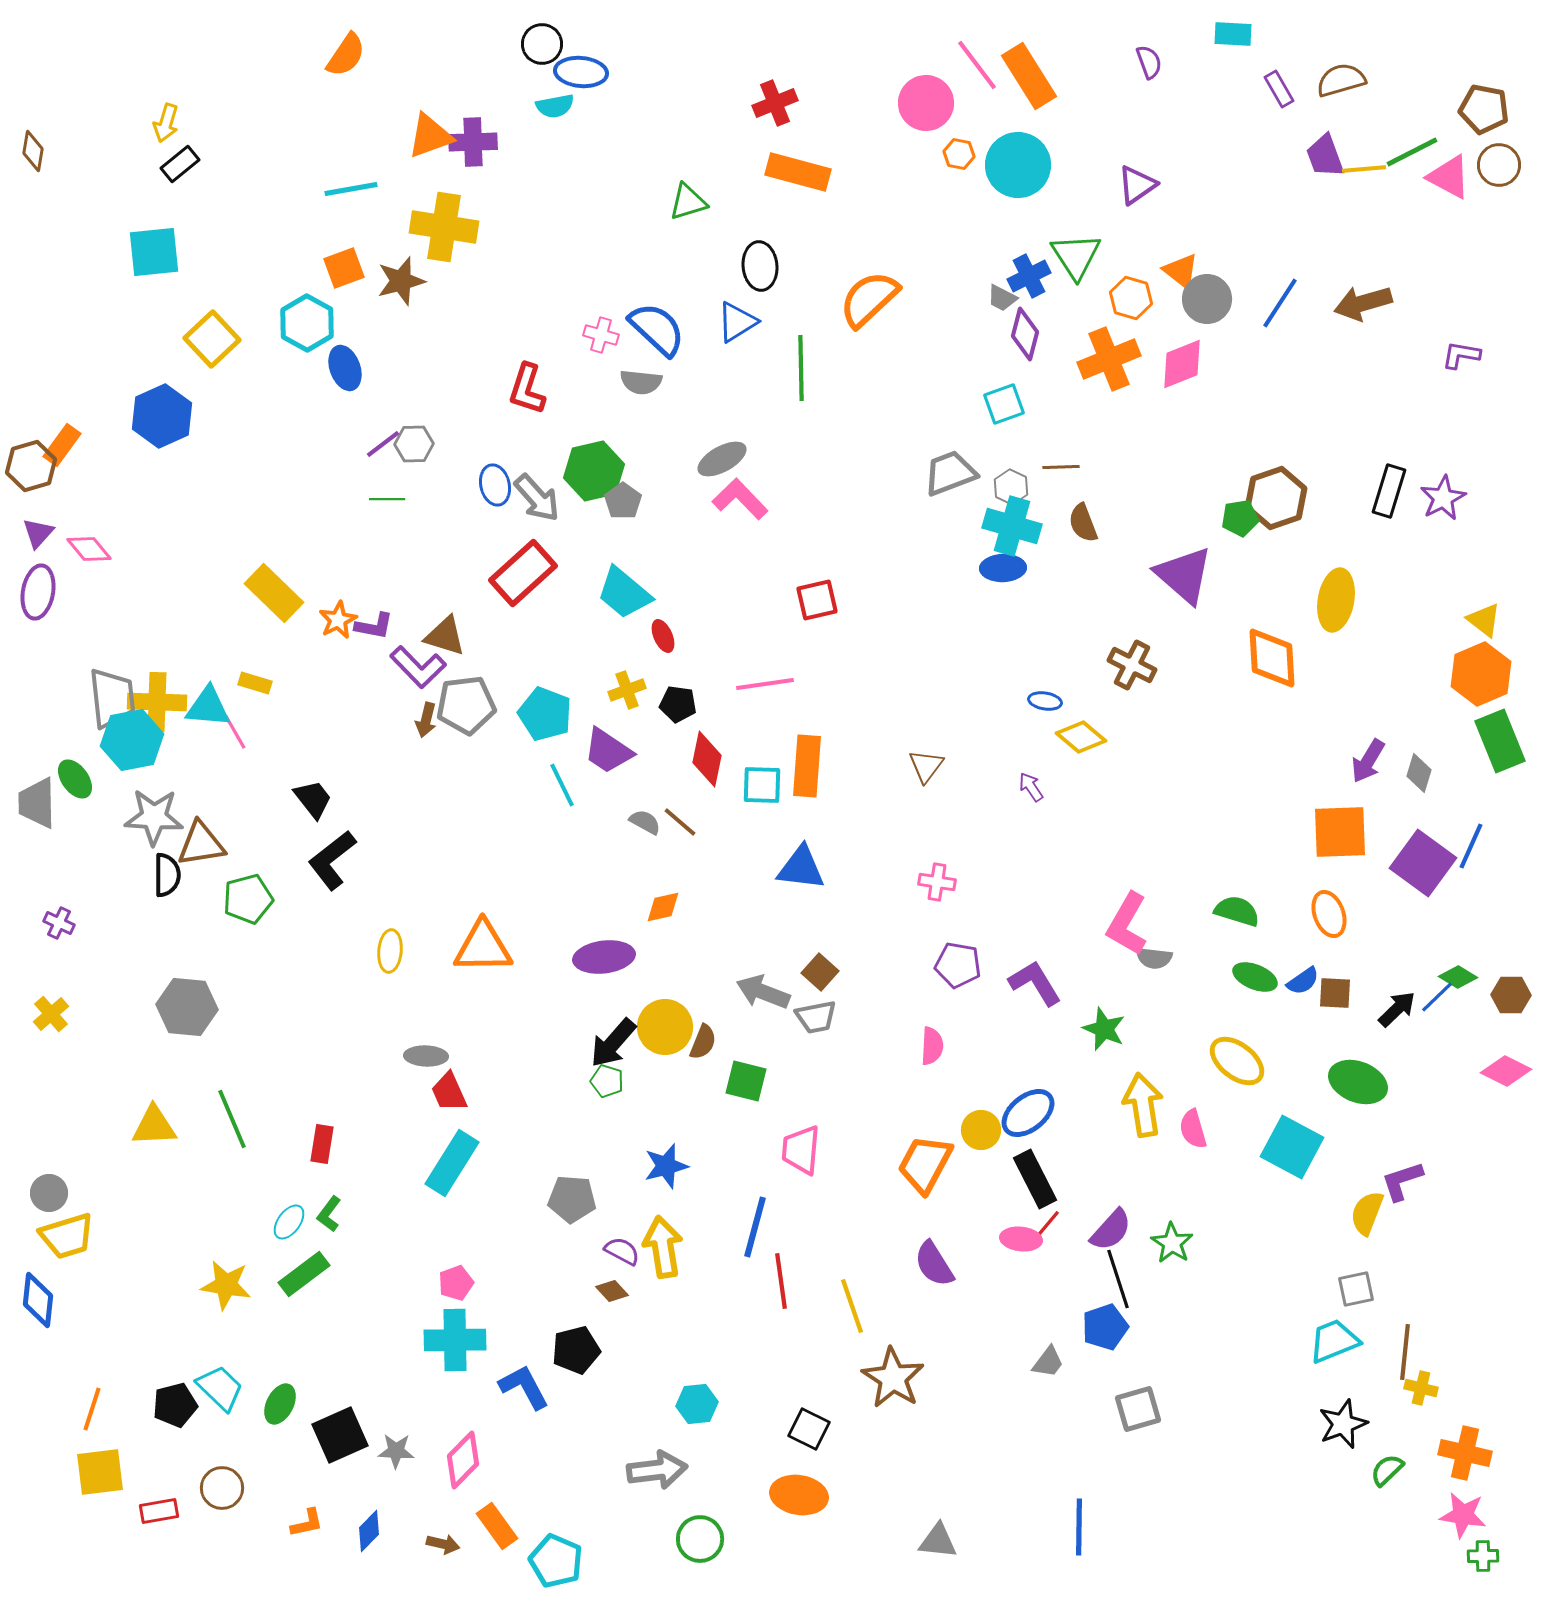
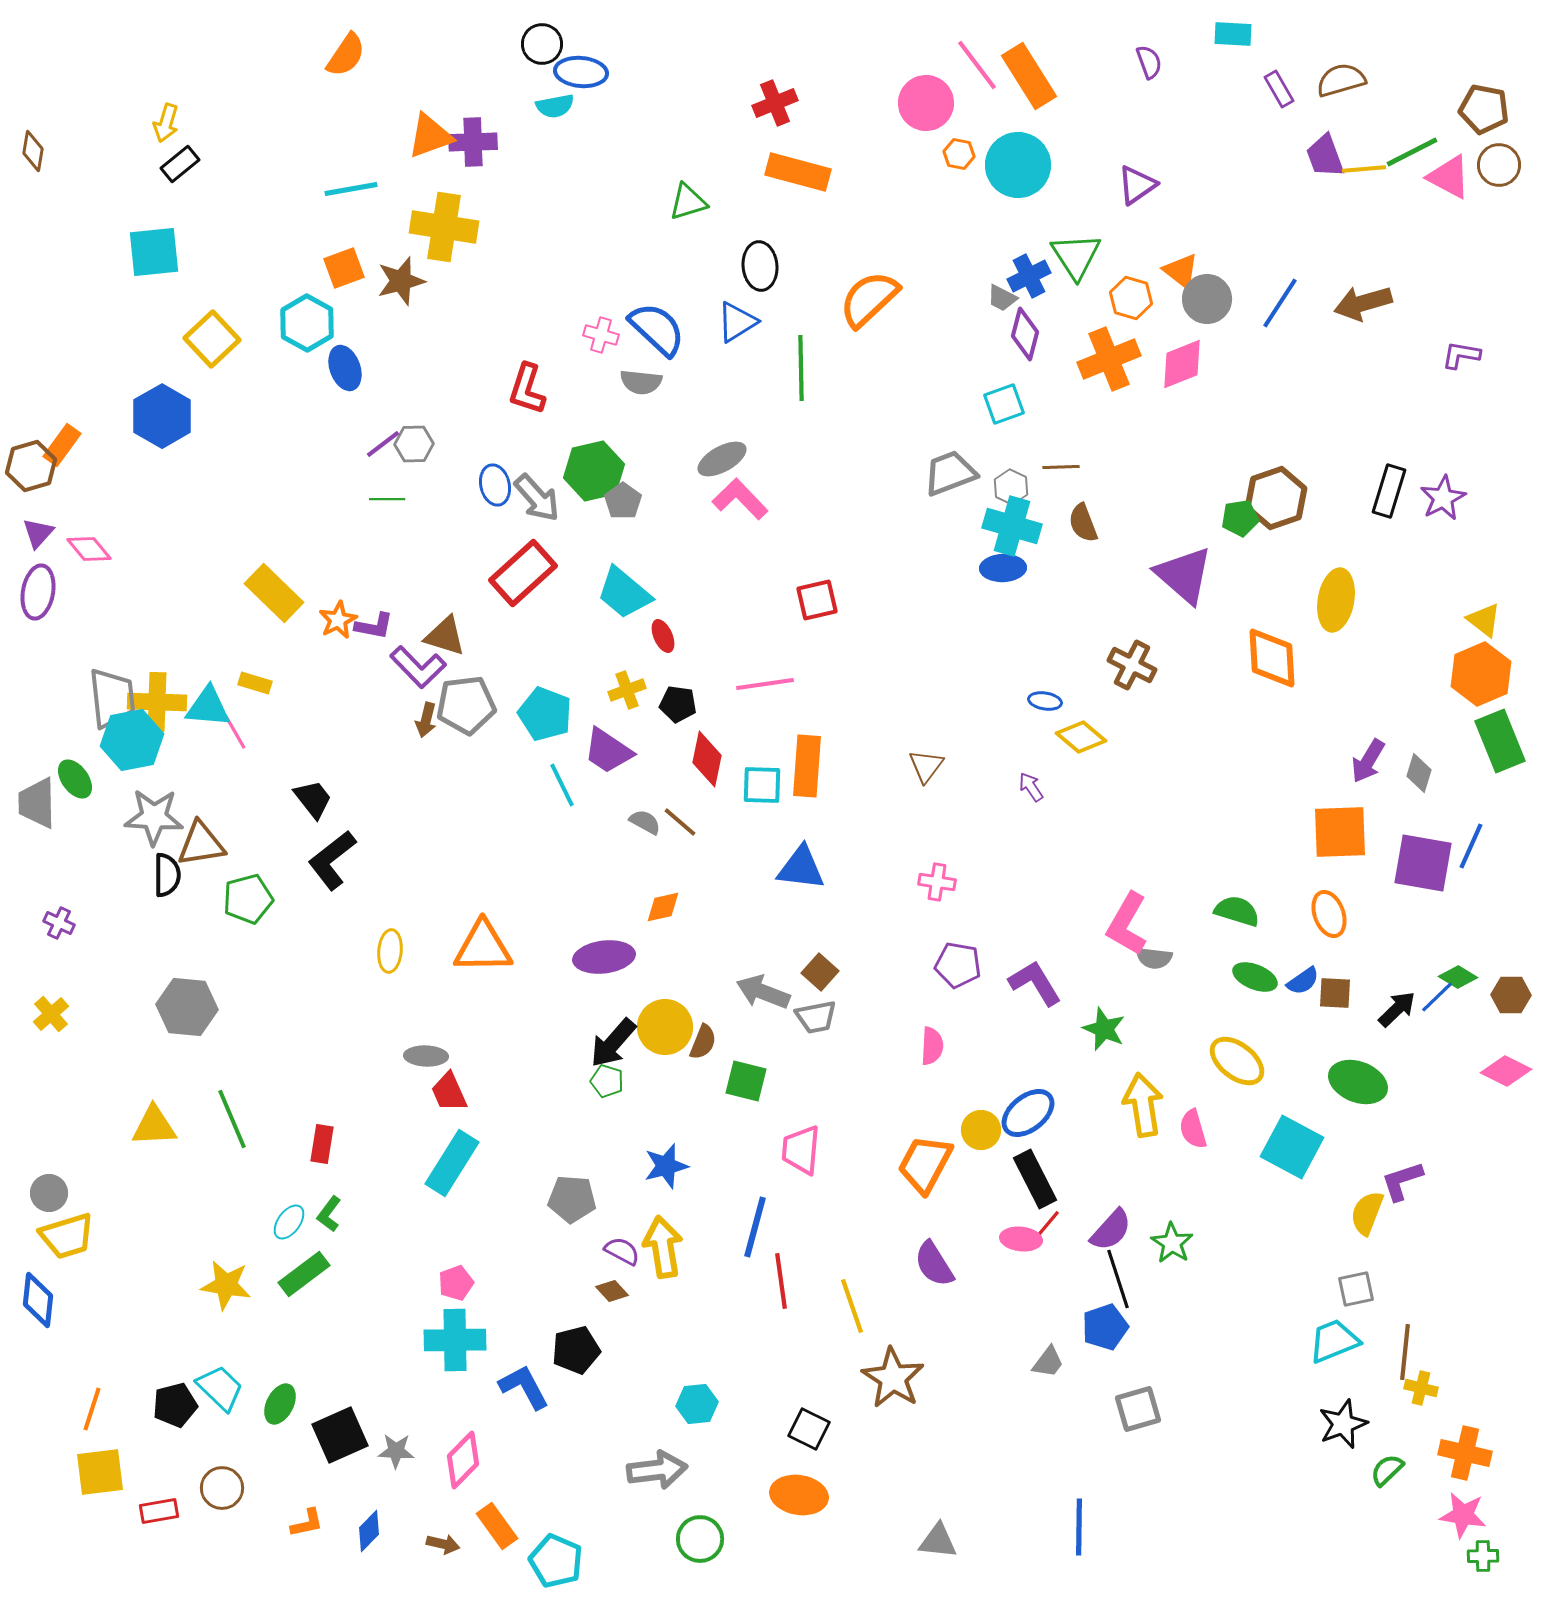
blue hexagon at (162, 416): rotated 6 degrees counterclockwise
purple square at (1423, 863): rotated 26 degrees counterclockwise
